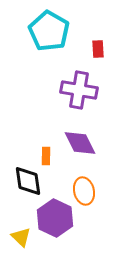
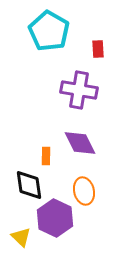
black diamond: moved 1 px right, 4 px down
